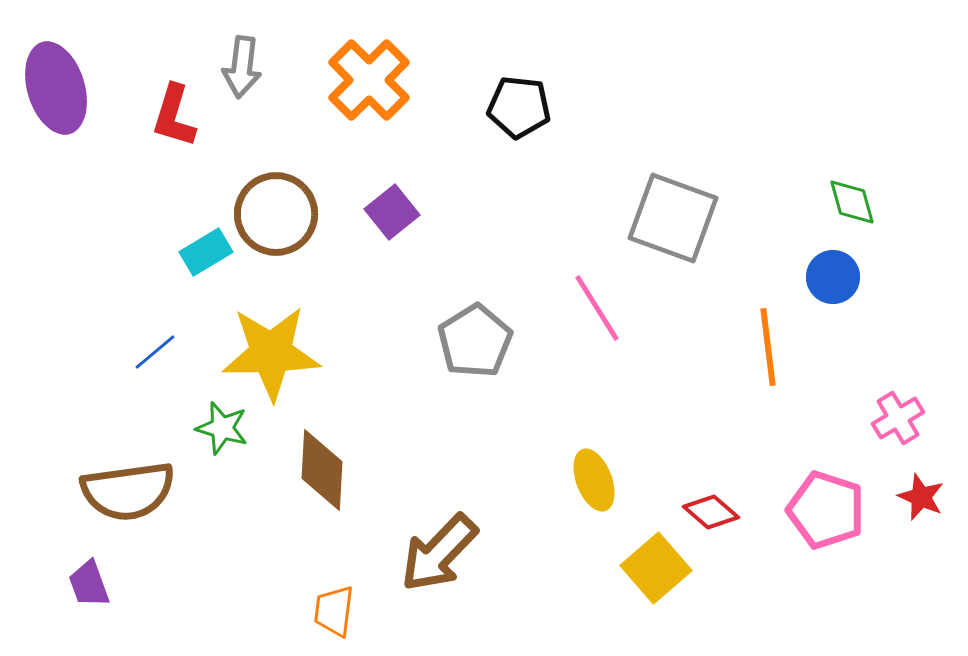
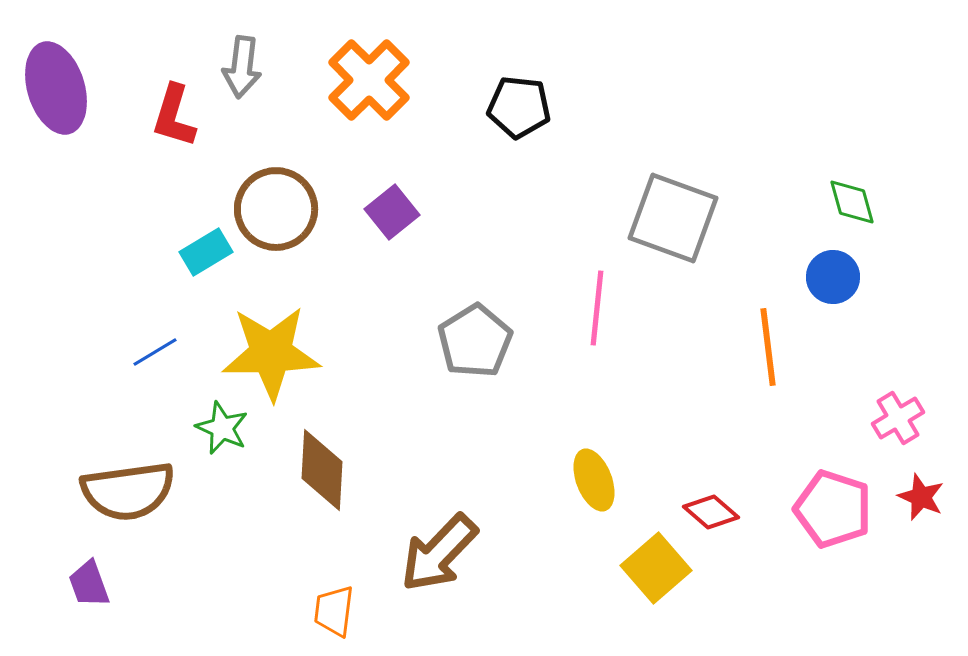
brown circle: moved 5 px up
pink line: rotated 38 degrees clockwise
blue line: rotated 9 degrees clockwise
green star: rotated 8 degrees clockwise
pink pentagon: moved 7 px right, 1 px up
